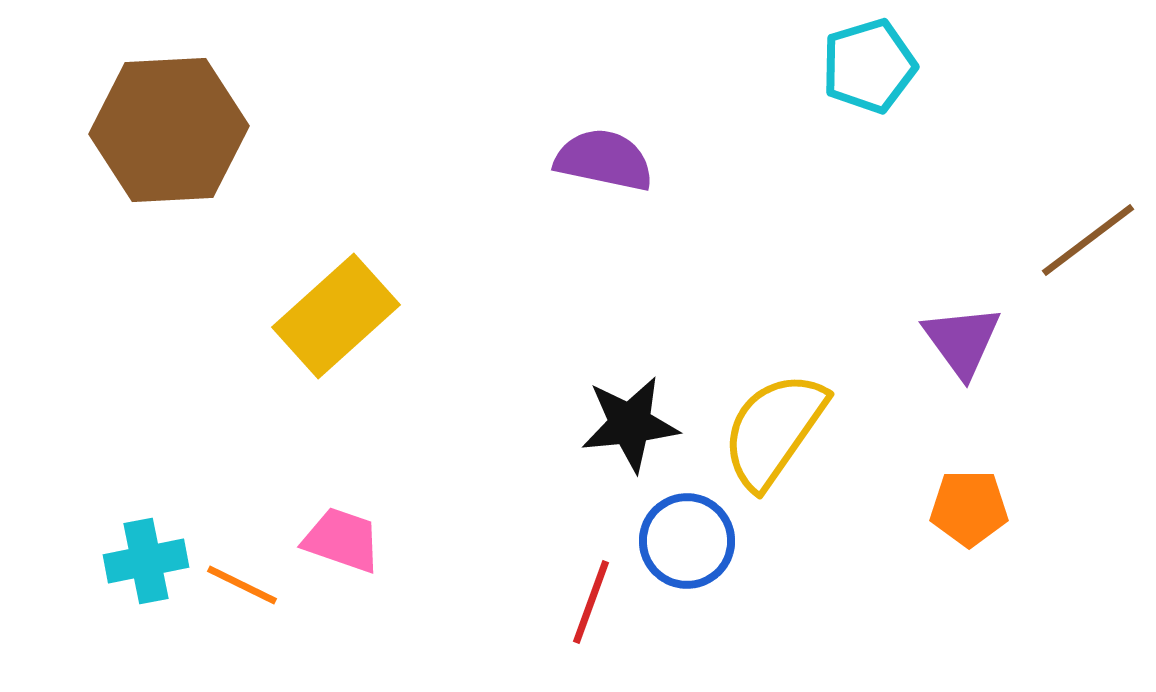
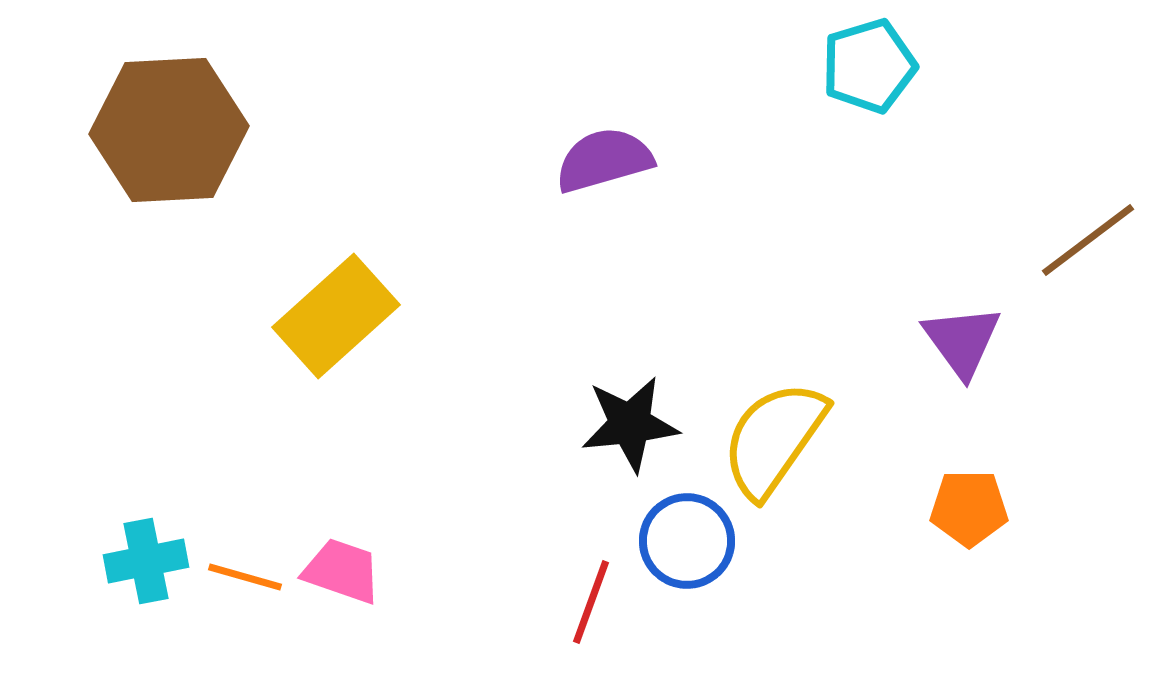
purple semicircle: rotated 28 degrees counterclockwise
yellow semicircle: moved 9 px down
pink trapezoid: moved 31 px down
orange line: moved 3 px right, 8 px up; rotated 10 degrees counterclockwise
